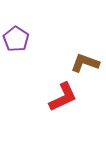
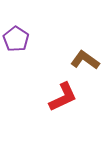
brown L-shape: moved 3 px up; rotated 16 degrees clockwise
